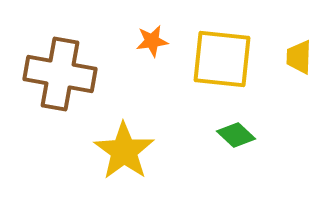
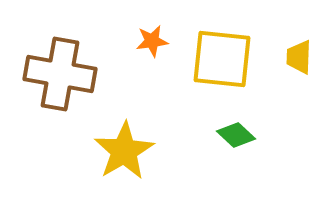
yellow star: rotated 6 degrees clockwise
